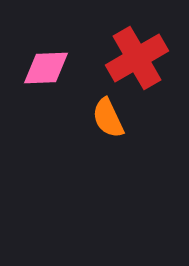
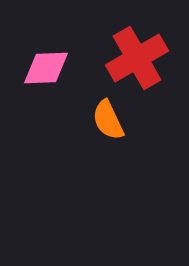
orange semicircle: moved 2 px down
